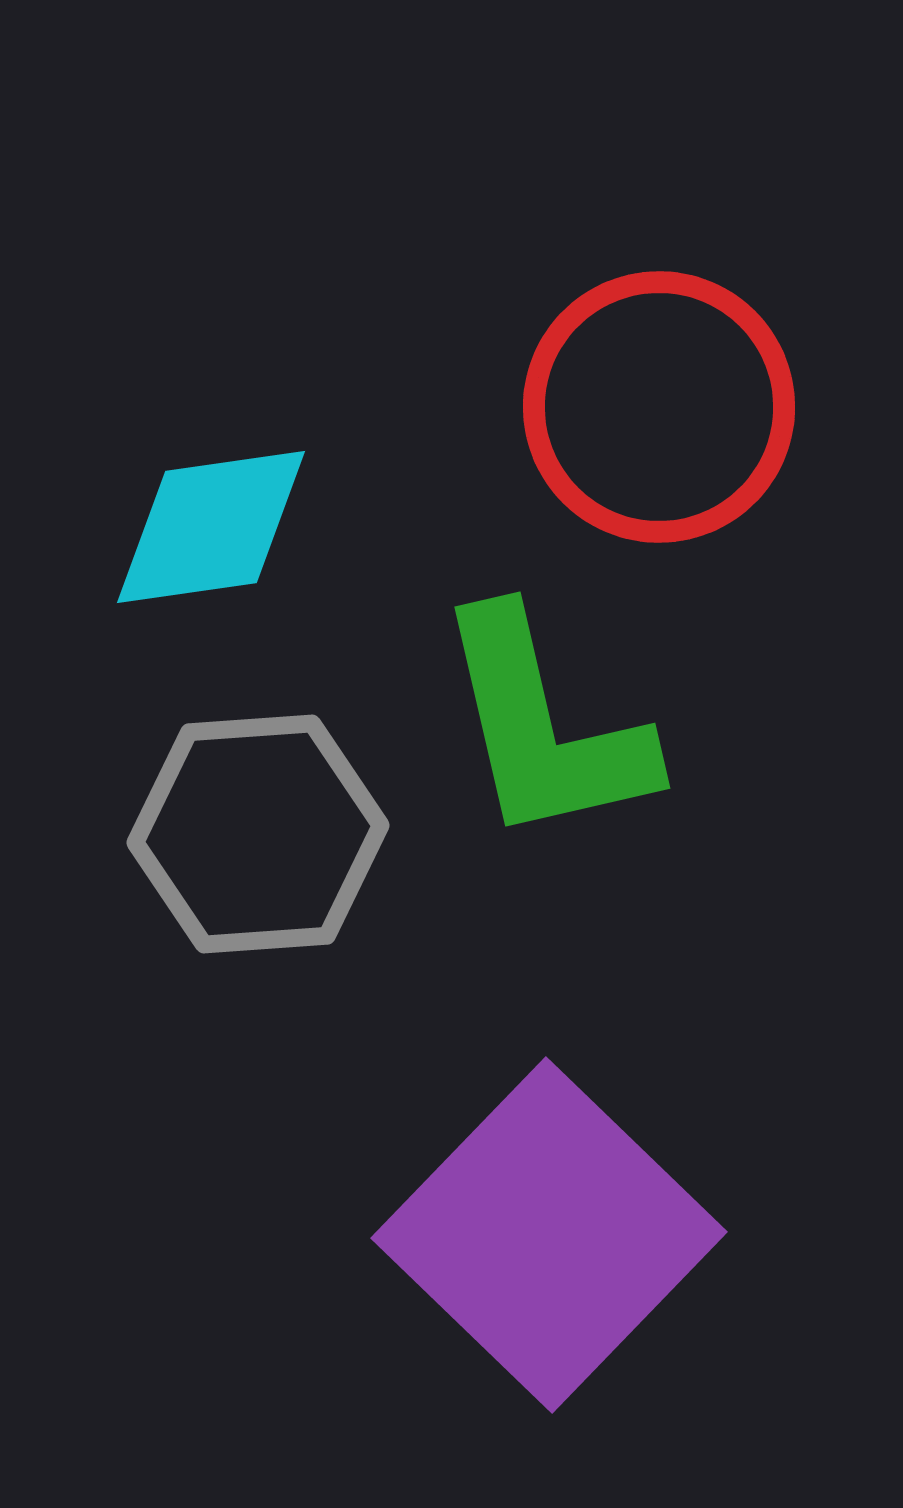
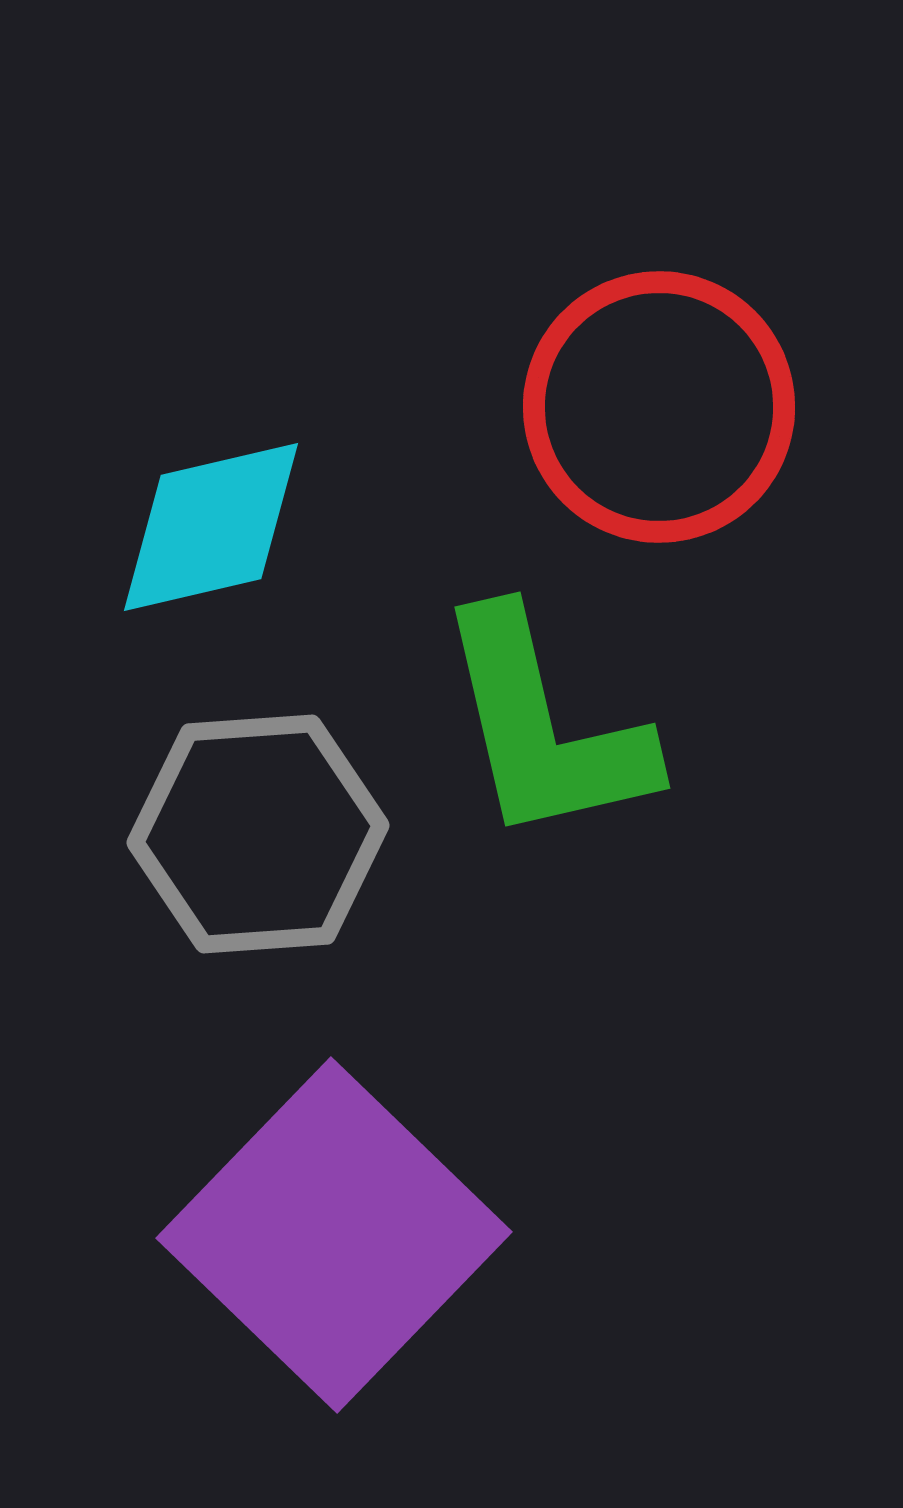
cyan diamond: rotated 5 degrees counterclockwise
purple square: moved 215 px left
